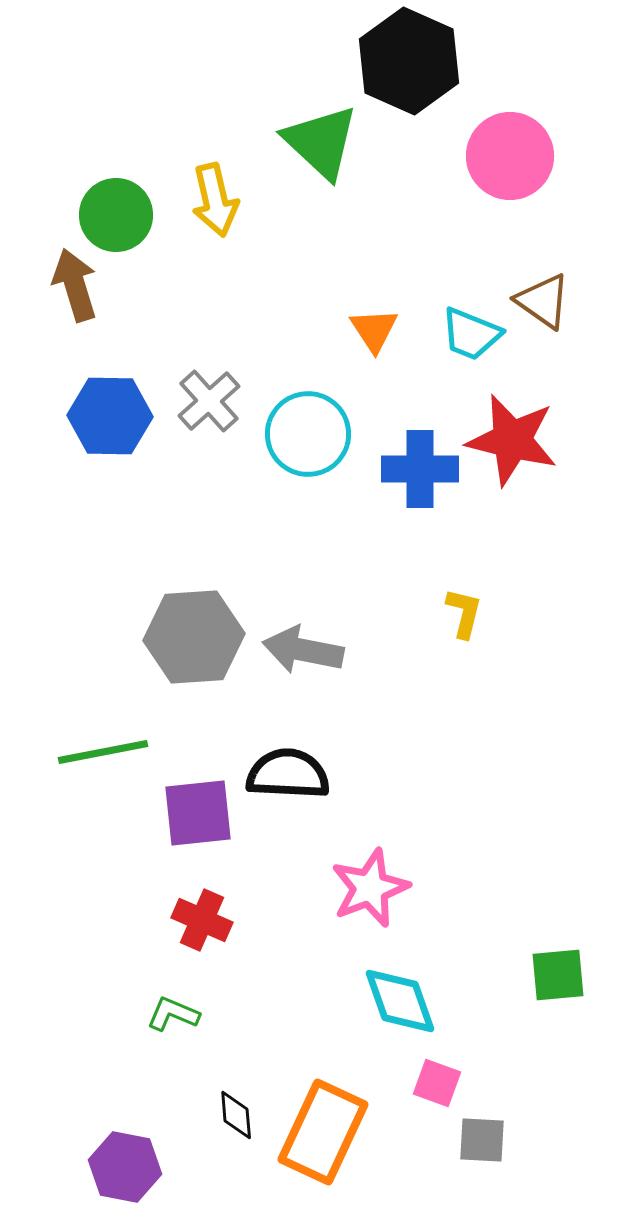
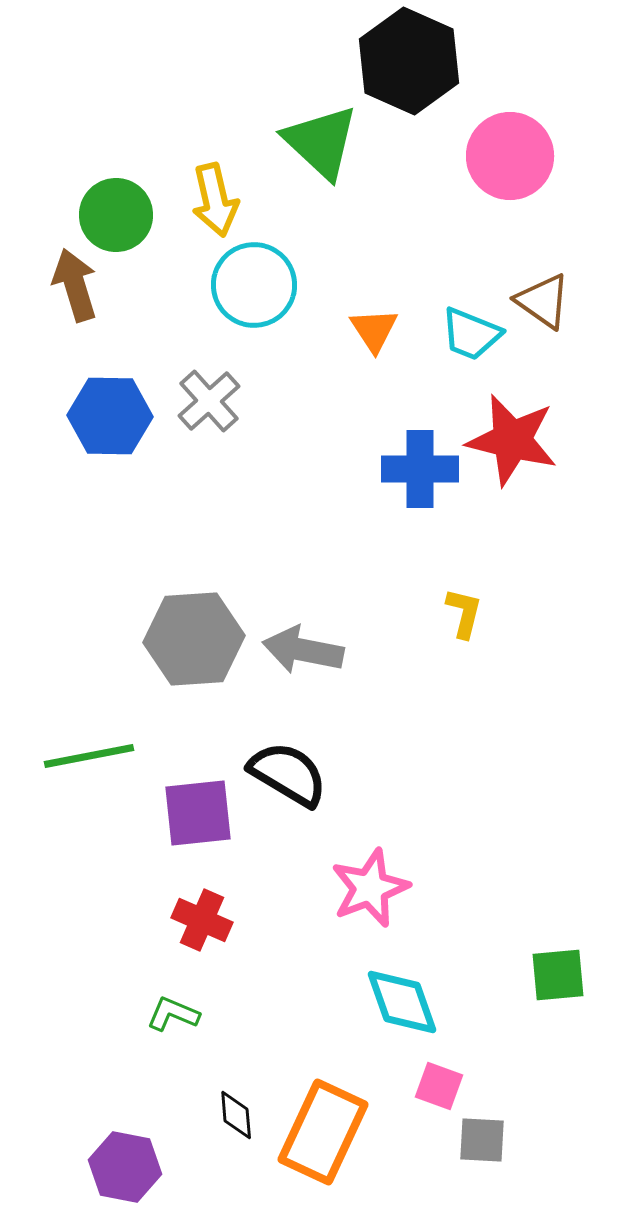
cyan circle: moved 54 px left, 149 px up
gray hexagon: moved 2 px down
green line: moved 14 px left, 4 px down
black semicircle: rotated 28 degrees clockwise
cyan diamond: moved 2 px right, 1 px down
pink square: moved 2 px right, 3 px down
